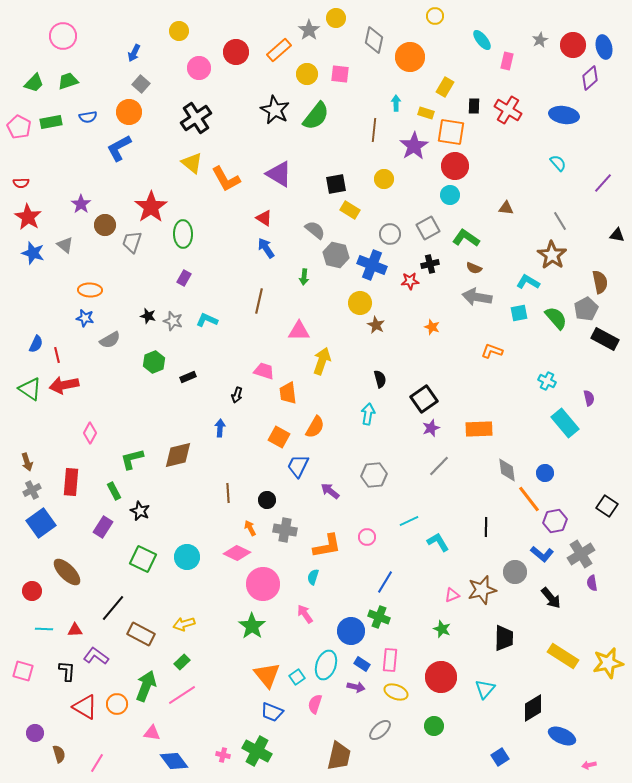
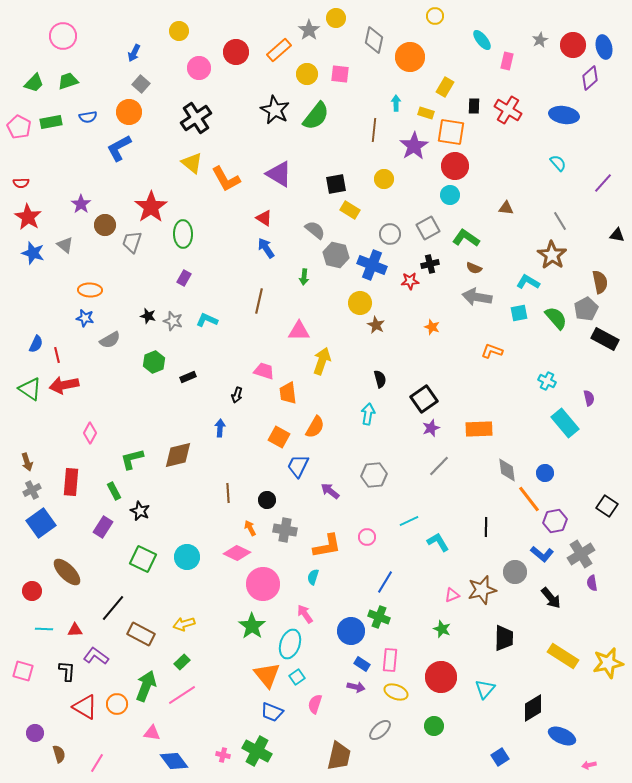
cyan ellipse at (326, 665): moved 36 px left, 21 px up
